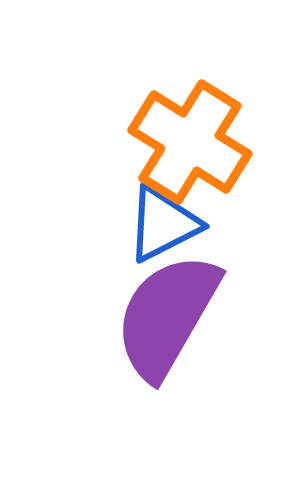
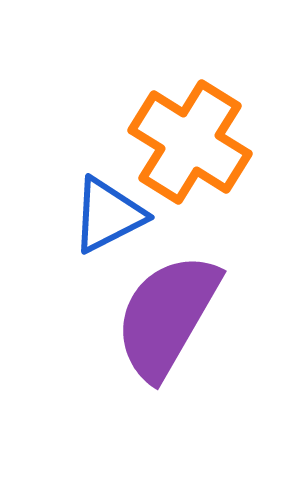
blue triangle: moved 55 px left, 9 px up
